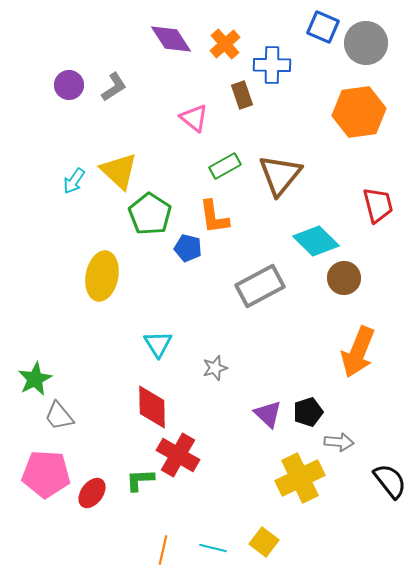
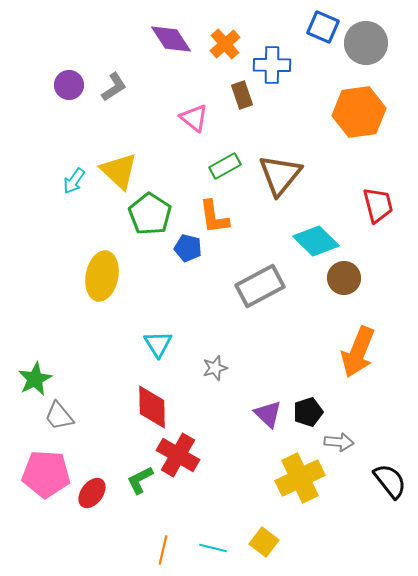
green L-shape: rotated 24 degrees counterclockwise
